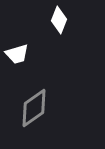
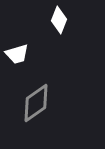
gray diamond: moved 2 px right, 5 px up
